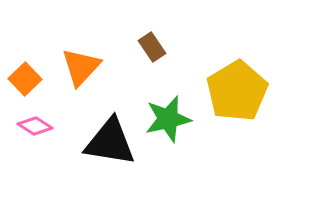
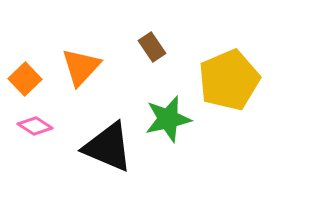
yellow pentagon: moved 8 px left, 11 px up; rotated 8 degrees clockwise
black triangle: moved 2 px left, 5 px down; rotated 14 degrees clockwise
